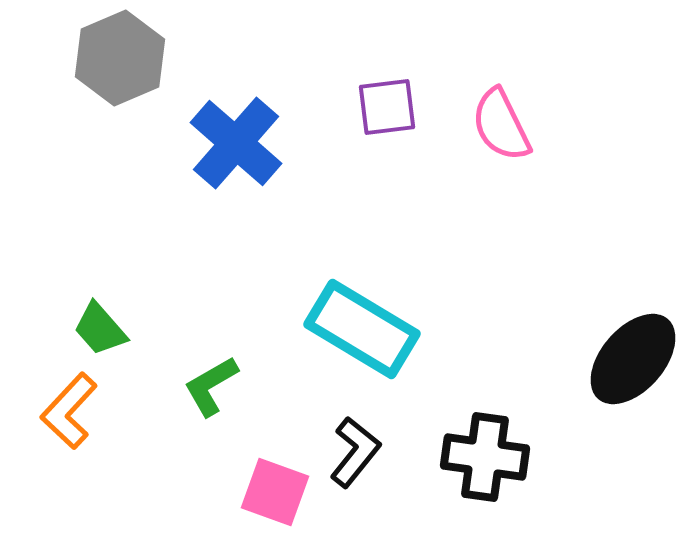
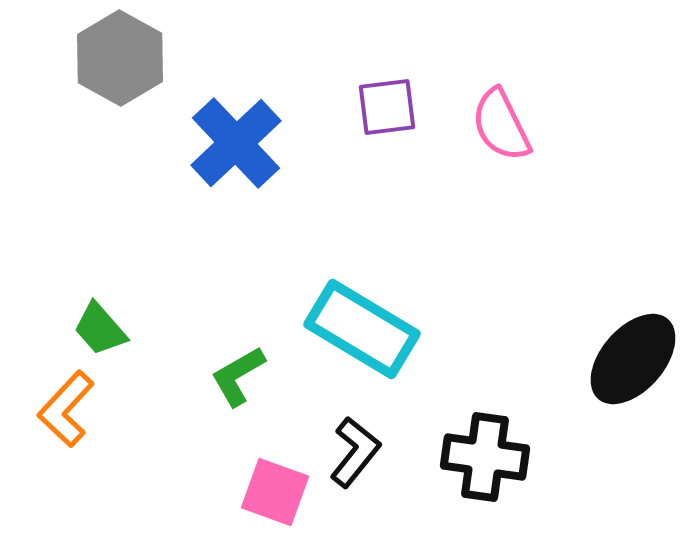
gray hexagon: rotated 8 degrees counterclockwise
blue cross: rotated 6 degrees clockwise
green L-shape: moved 27 px right, 10 px up
orange L-shape: moved 3 px left, 2 px up
